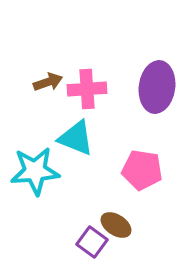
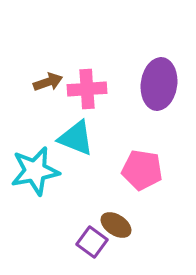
purple ellipse: moved 2 px right, 3 px up
cyan star: rotated 6 degrees counterclockwise
